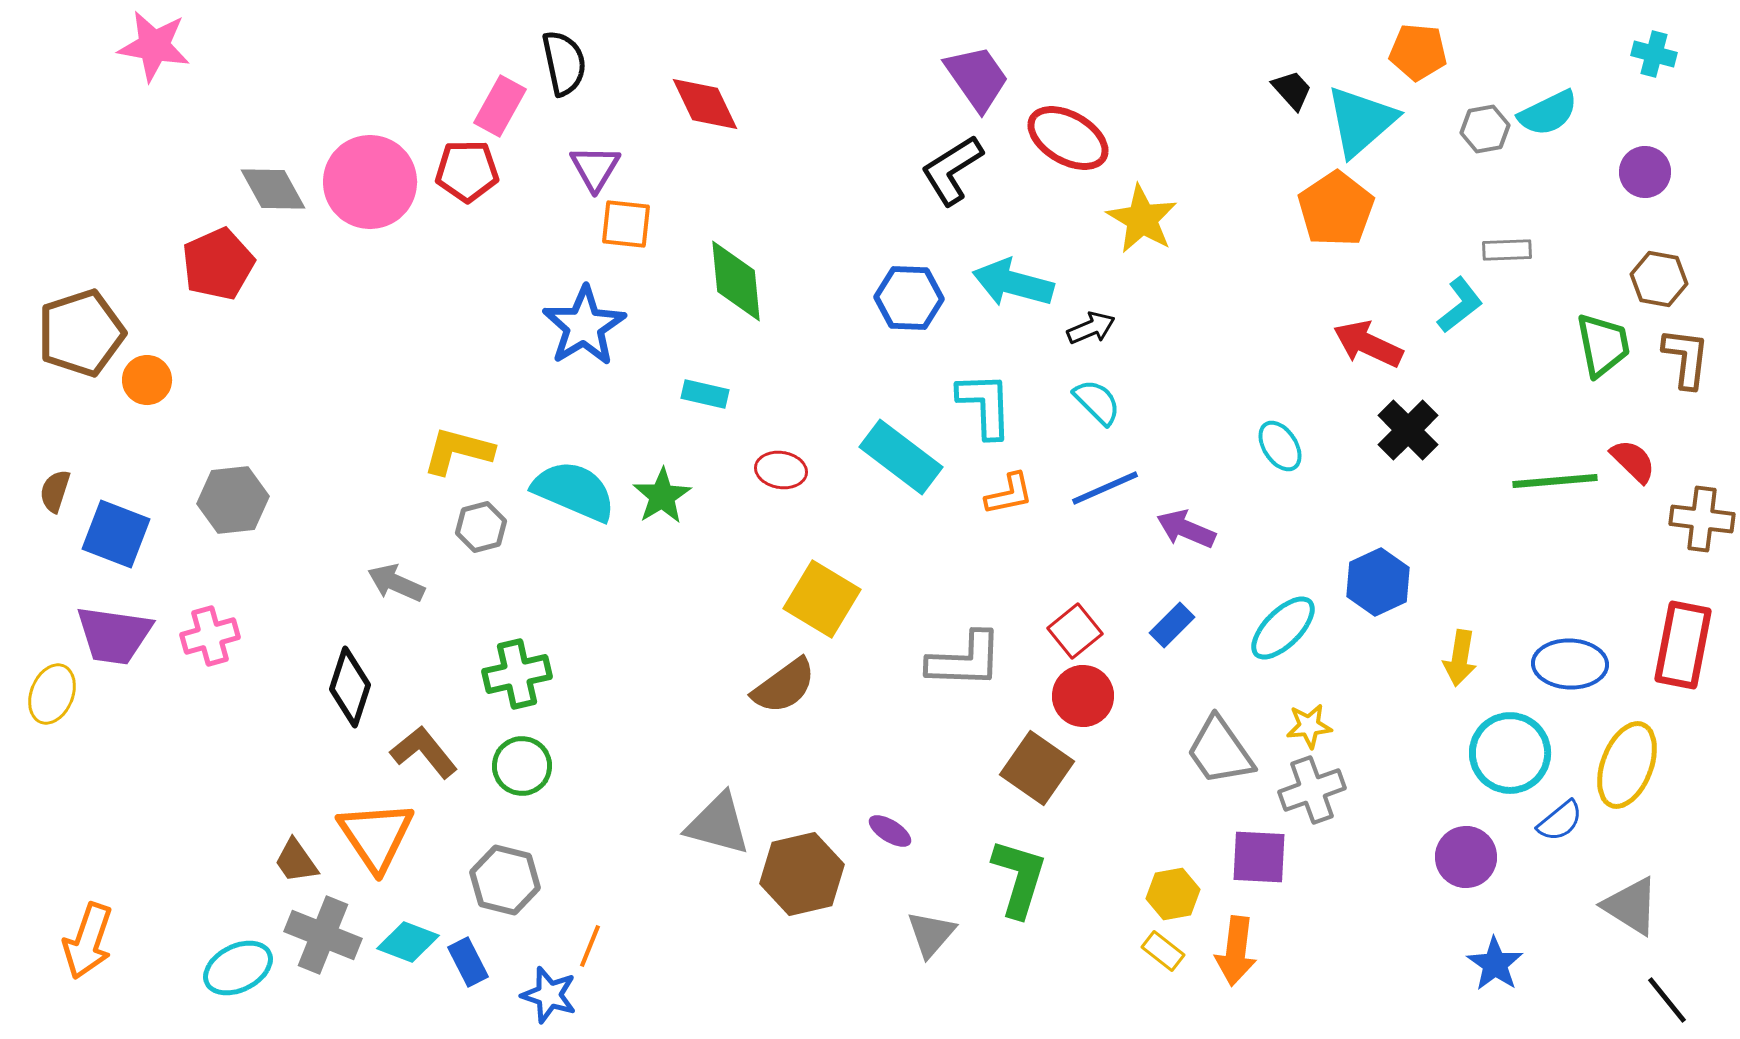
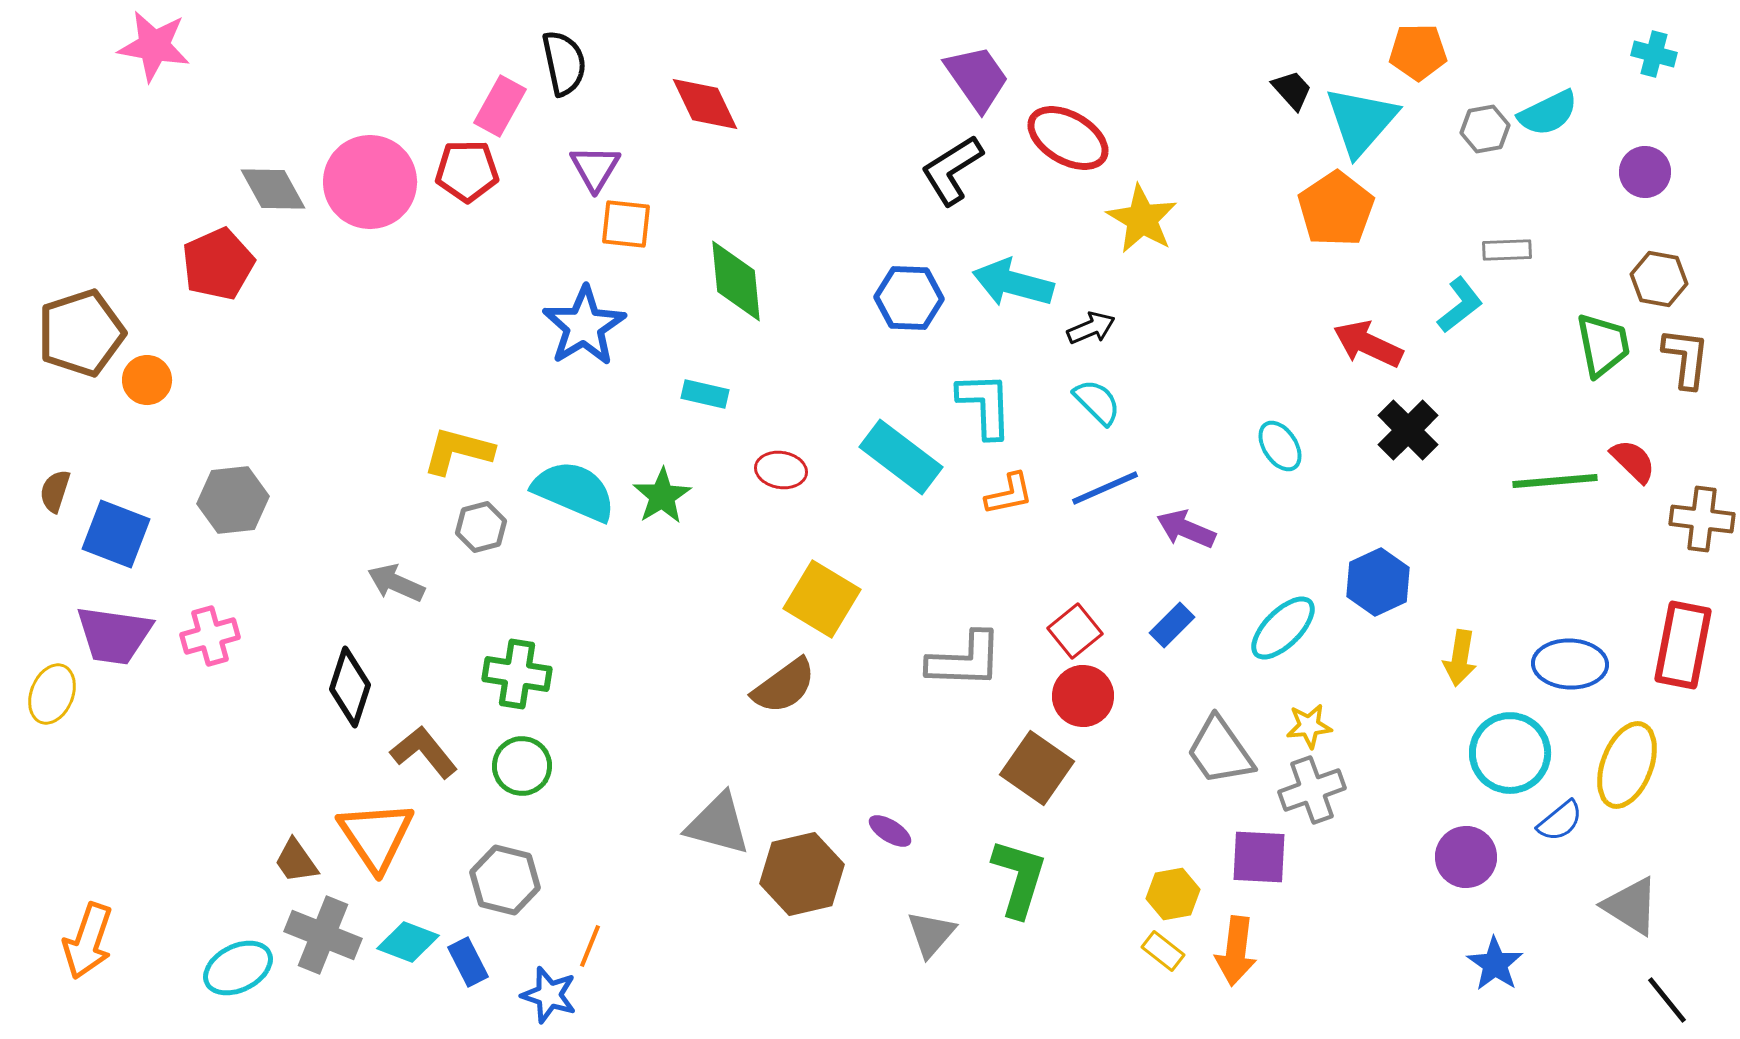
orange pentagon at (1418, 52): rotated 6 degrees counterclockwise
cyan triangle at (1361, 121): rotated 8 degrees counterclockwise
green cross at (517, 674): rotated 22 degrees clockwise
